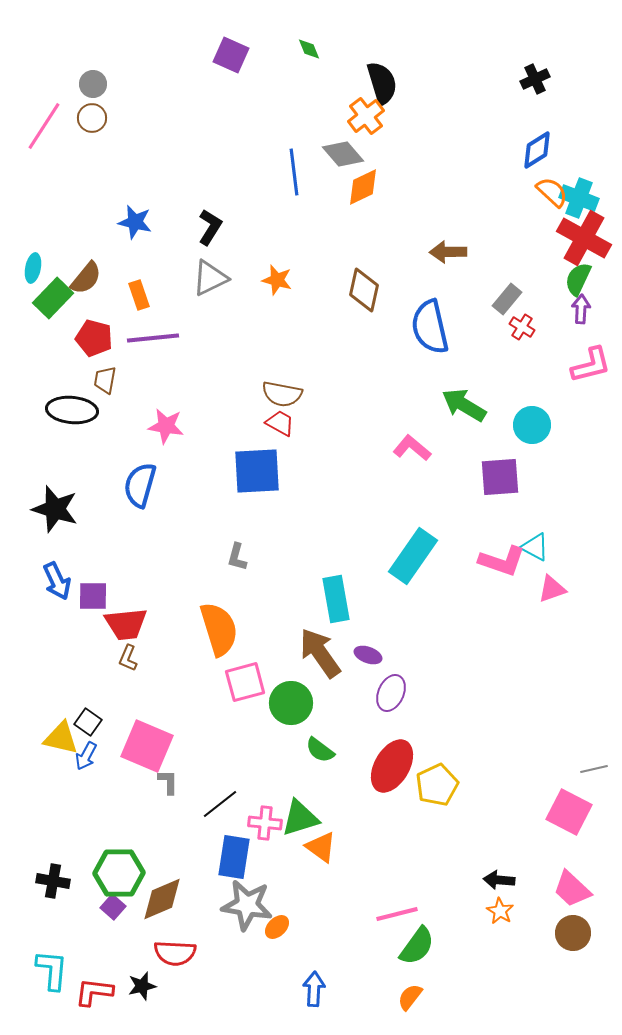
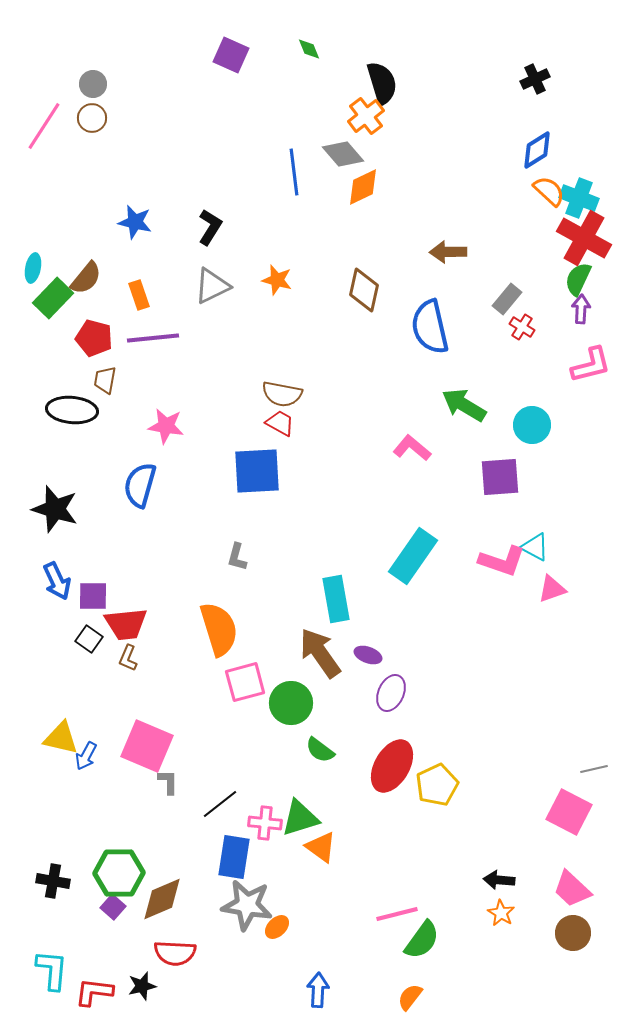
orange semicircle at (552, 192): moved 3 px left, 1 px up
gray triangle at (210, 278): moved 2 px right, 8 px down
black square at (88, 722): moved 1 px right, 83 px up
orange star at (500, 911): moved 1 px right, 2 px down
green semicircle at (417, 946): moved 5 px right, 6 px up
blue arrow at (314, 989): moved 4 px right, 1 px down
